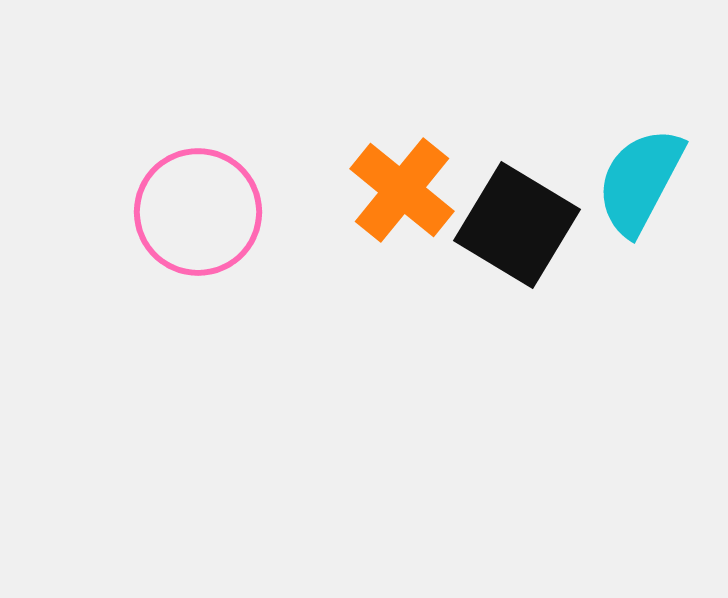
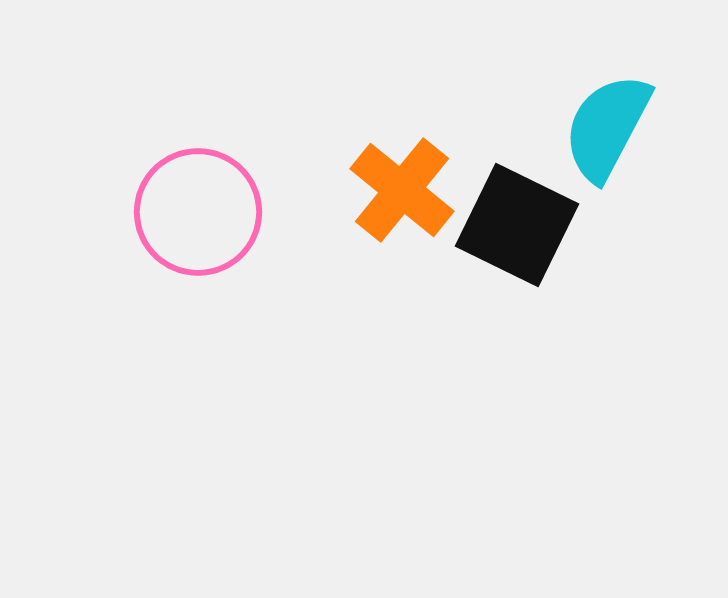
cyan semicircle: moved 33 px left, 54 px up
black square: rotated 5 degrees counterclockwise
